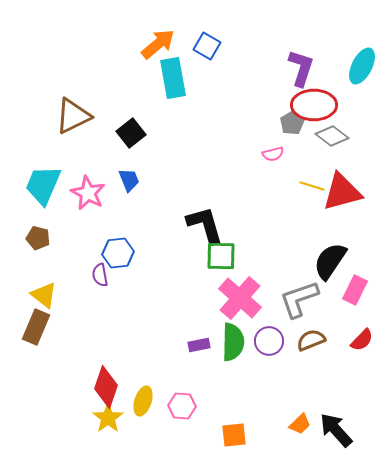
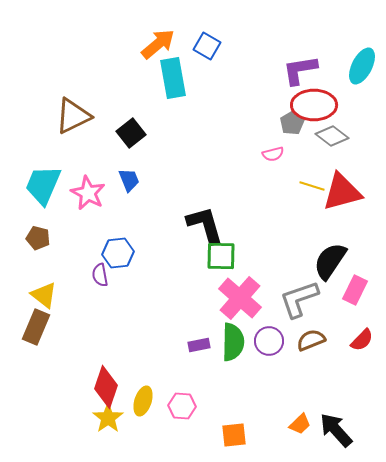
purple L-shape: moved 1 px left, 2 px down; rotated 117 degrees counterclockwise
